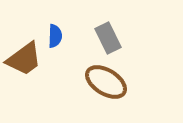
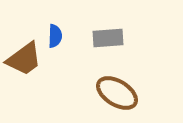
gray rectangle: rotated 68 degrees counterclockwise
brown ellipse: moved 11 px right, 11 px down
